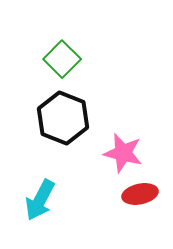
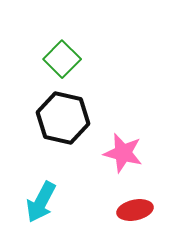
black hexagon: rotated 9 degrees counterclockwise
red ellipse: moved 5 px left, 16 px down
cyan arrow: moved 1 px right, 2 px down
